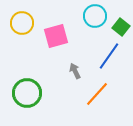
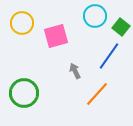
green circle: moved 3 px left
